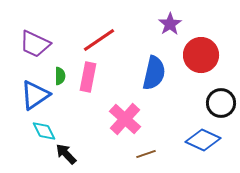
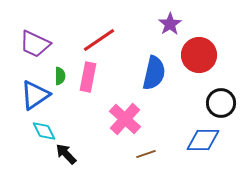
red circle: moved 2 px left
blue diamond: rotated 24 degrees counterclockwise
